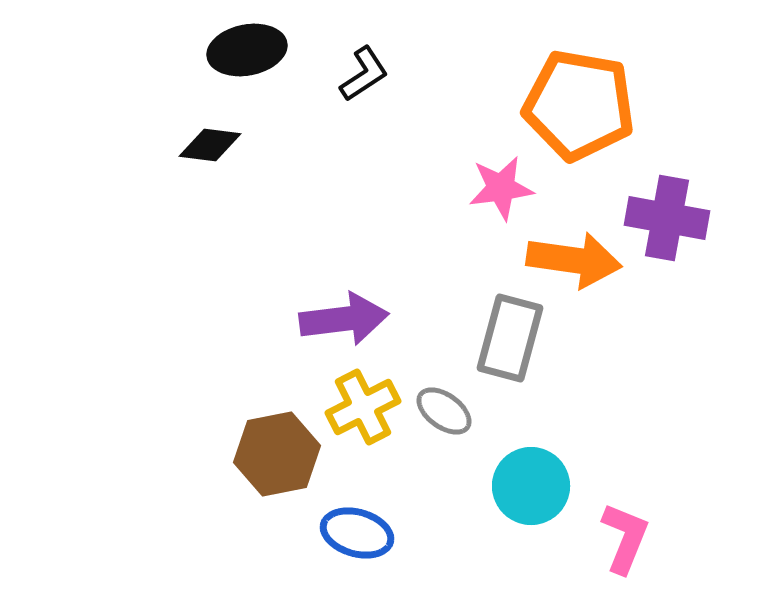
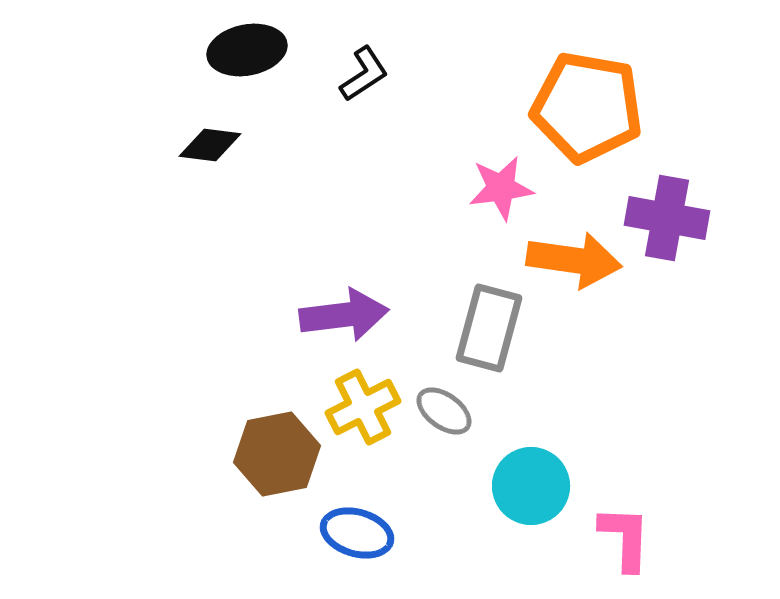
orange pentagon: moved 8 px right, 2 px down
purple arrow: moved 4 px up
gray rectangle: moved 21 px left, 10 px up
pink L-shape: rotated 20 degrees counterclockwise
